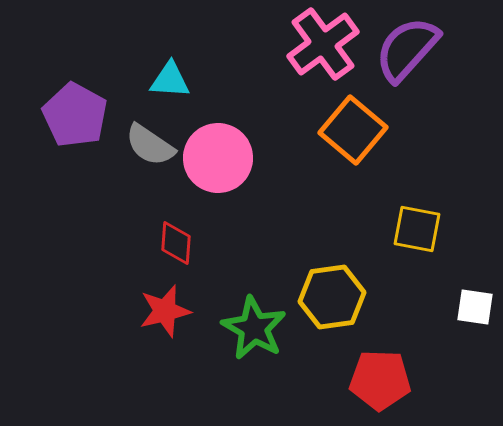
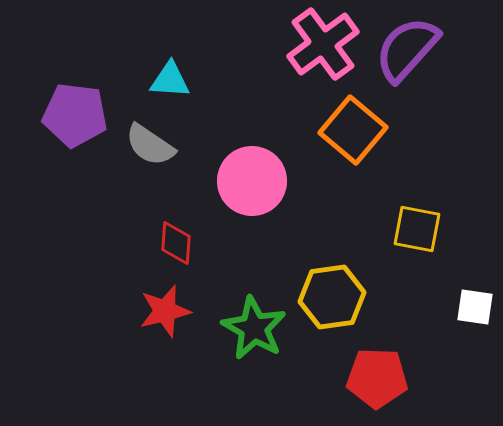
purple pentagon: rotated 22 degrees counterclockwise
pink circle: moved 34 px right, 23 px down
red pentagon: moved 3 px left, 2 px up
